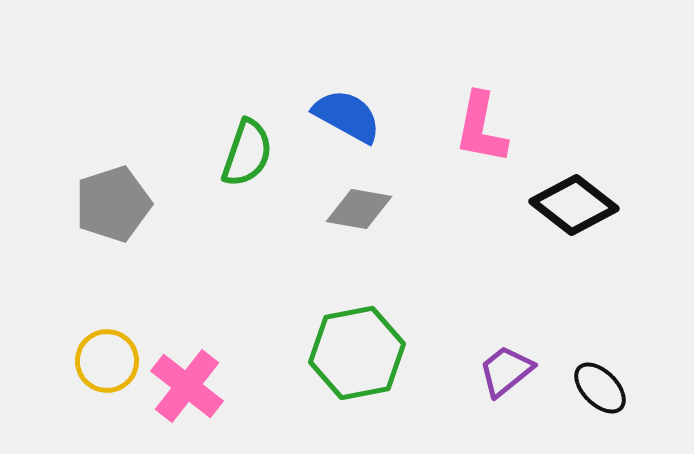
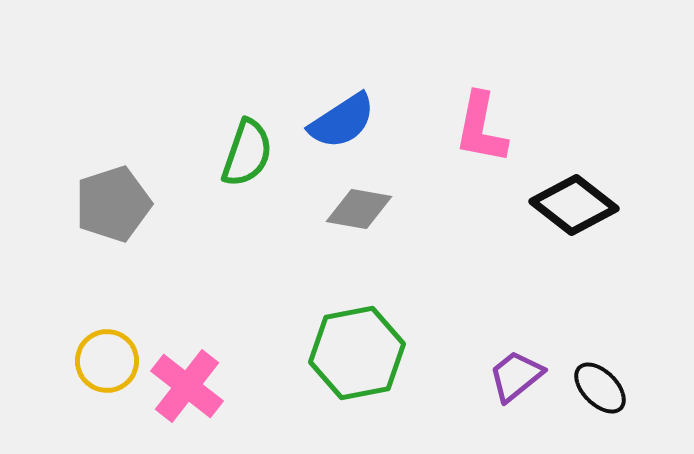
blue semicircle: moved 5 px left, 5 px down; rotated 118 degrees clockwise
purple trapezoid: moved 10 px right, 5 px down
